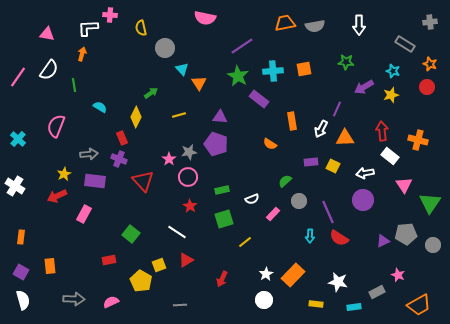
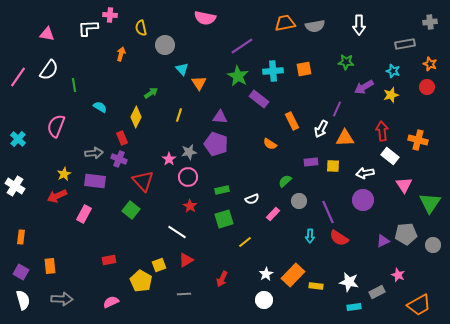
gray rectangle at (405, 44): rotated 42 degrees counterclockwise
gray circle at (165, 48): moved 3 px up
orange arrow at (82, 54): moved 39 px right
yellow line at (179, 115): rotated 56 degrees counterclockwise
orange rectangle at (292, 121): rotated 18 degrees counterclockwise
gray arrow at (89, 154): moved 5 px right, 1 px up
yellow square at (333, 166): rotated 24 degrees counterclockwise
green square at (131, 234): moved 24 px up
white star at (338, 282): moved 11 px right
gray arrow at (74, 299): moved 12 px left
yellow rectangle at (316, 304): moved 18 px up
gray line at (180, 305): moved 4 px right, 11 px up
